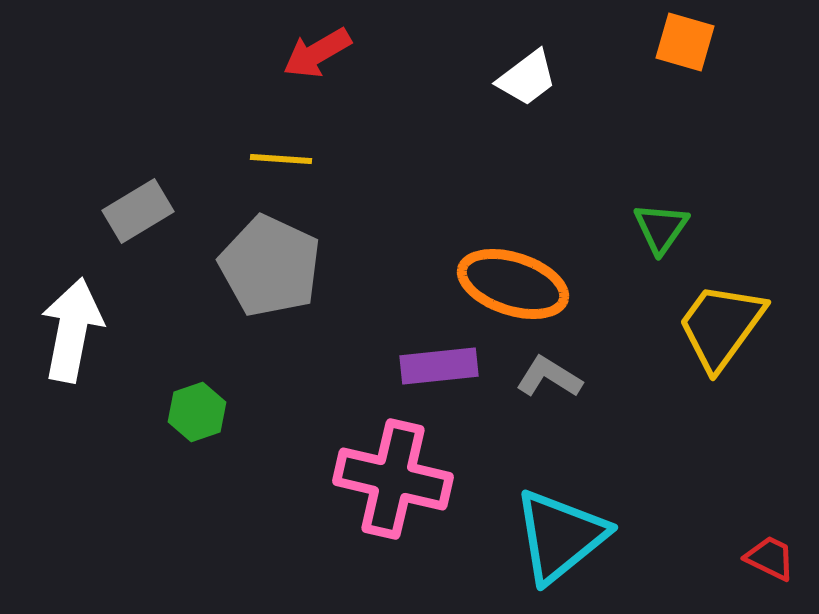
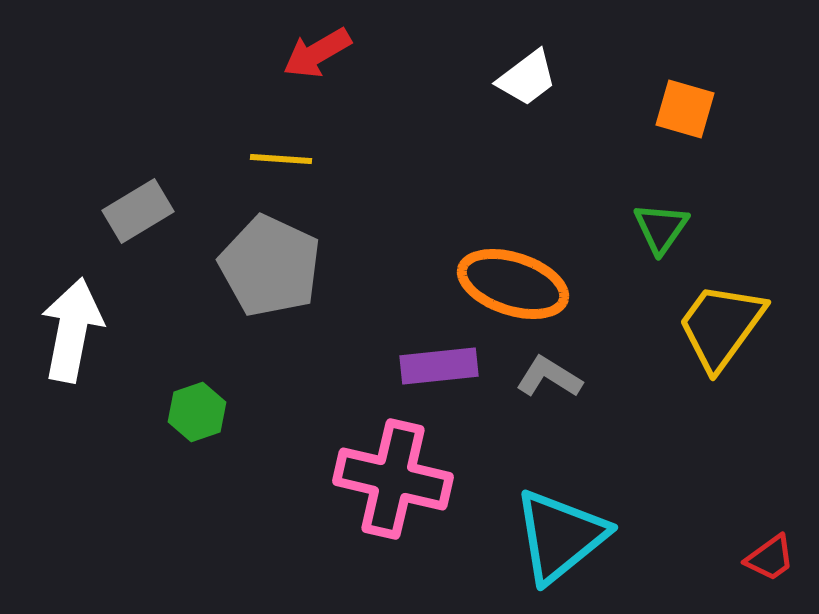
orange square: moved 67 px down
red trapezoid: rotated 118 degrees clockwise
